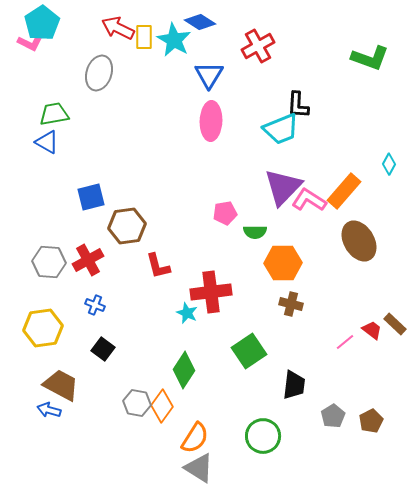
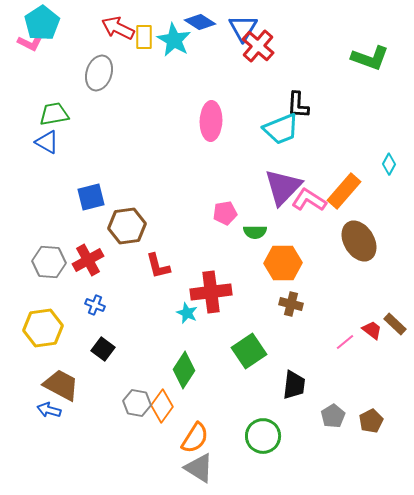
red cross at (258, 46): rotated 20 degrees counterclockwise
blue triangle at (209, 75): moved 34 px right, 47 px up
